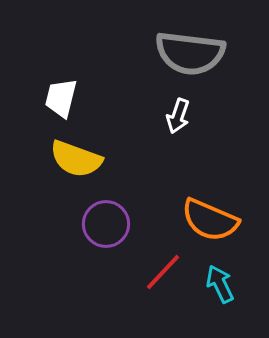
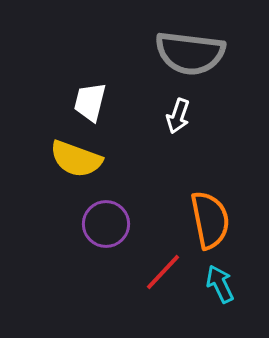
white trapezoid: moved 29 px right, 4 px down
orange semicircle: rotated 124 degrees counterclockwise
